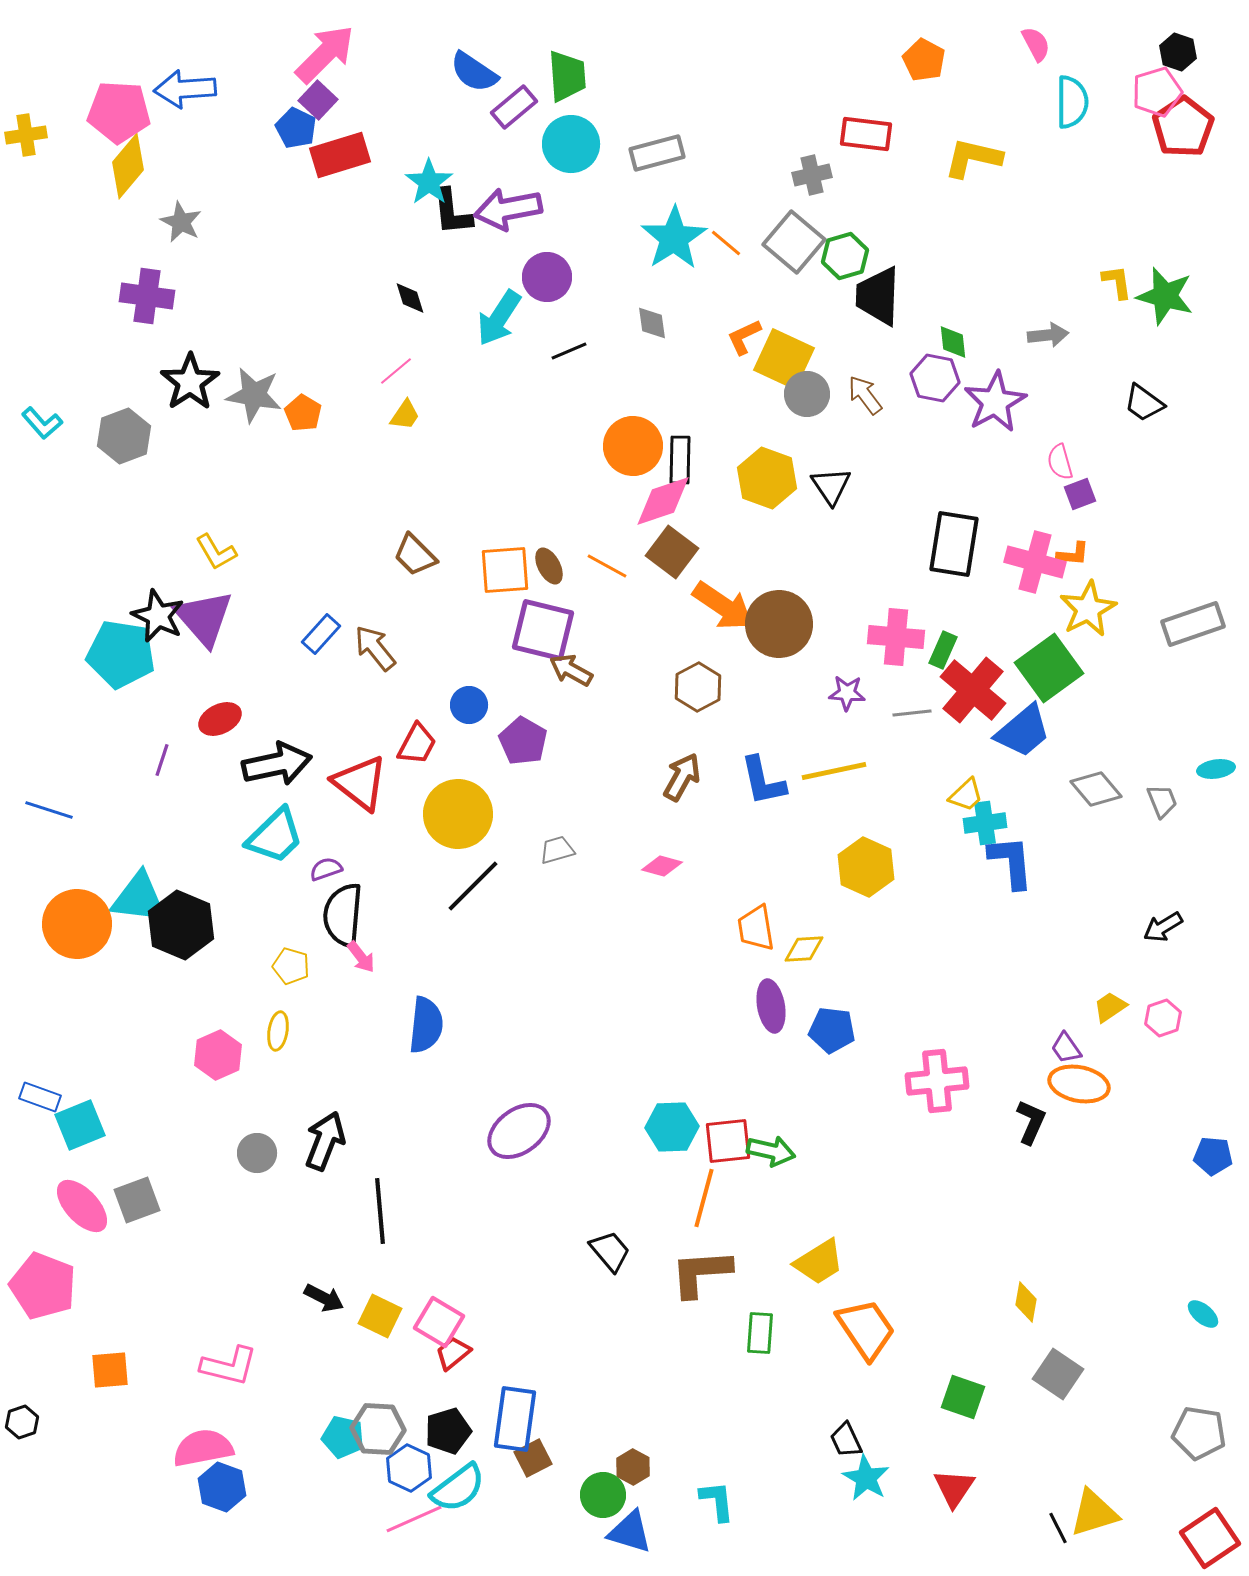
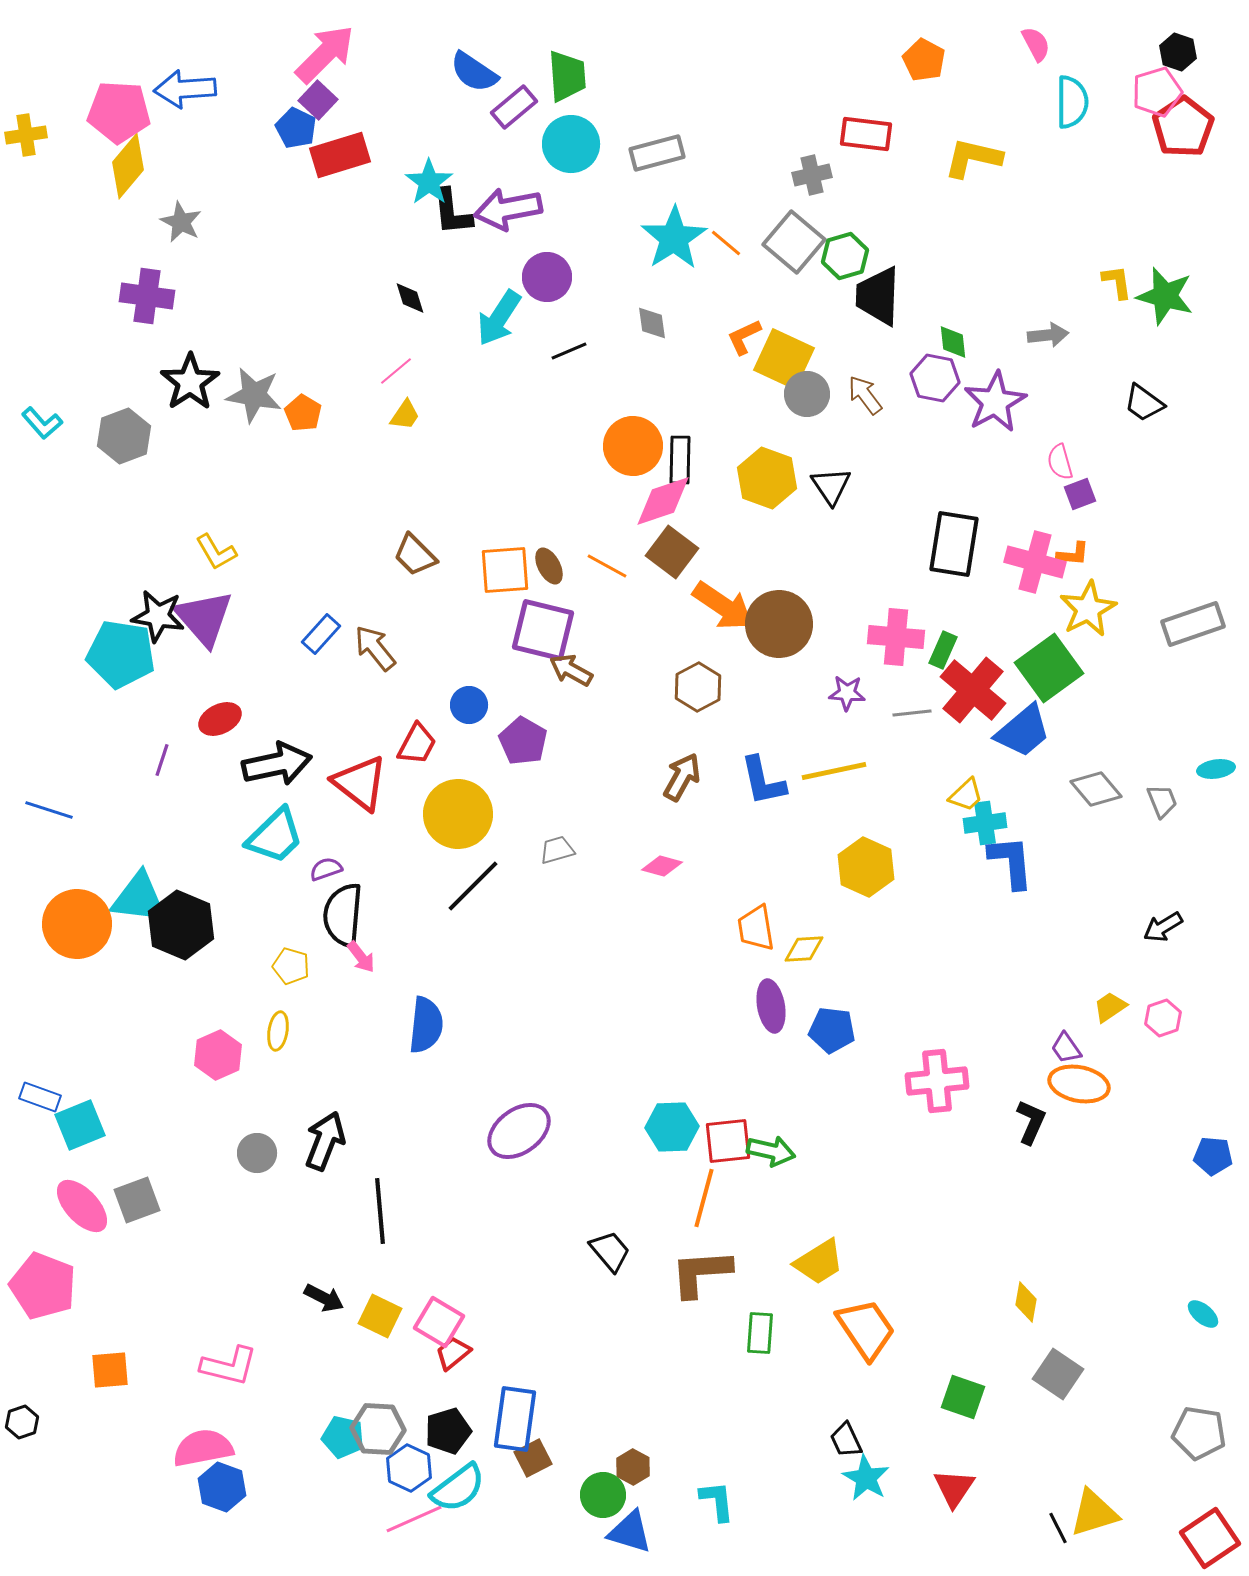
black star at (158, 616): rotated 16 degrees counterclockwise
